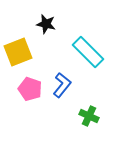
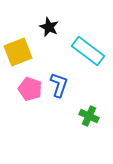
black star: moved 3 px right, 3 px down; rotated 12 degrees clockwise
cyan rectangle: moved 1 px up; rotated 8 degrees counterclockwise
blue L-shape: moved 3 px left; rotated 20 degrees counterclockwise
